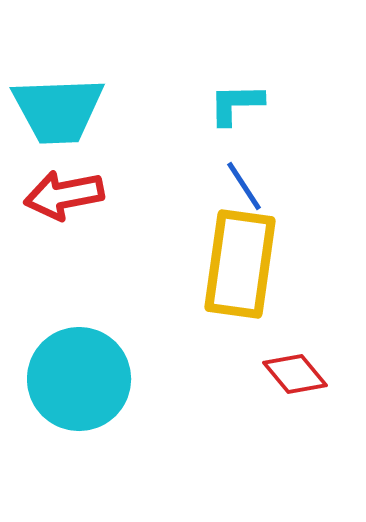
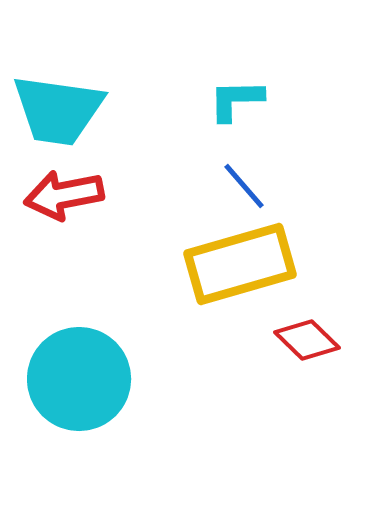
cyan L-shape: moved 4 px up
cyan trapezoid: rotated 10 degrees clockwise
blue line: rotated 8 degrees counterclockwise
yellow rectangle: rotated 66 degrees clockwise
red diamond: moved 12 px right, 34 px up; rotated 6 degrees counterclockwise
